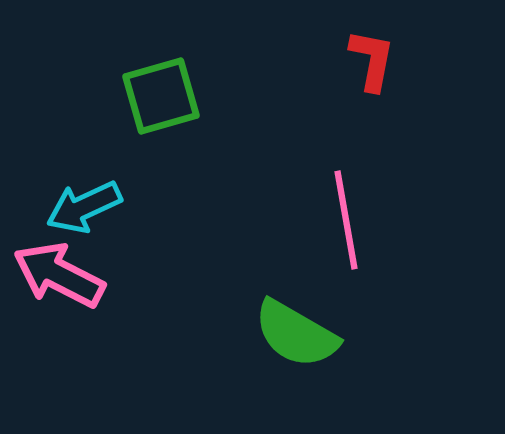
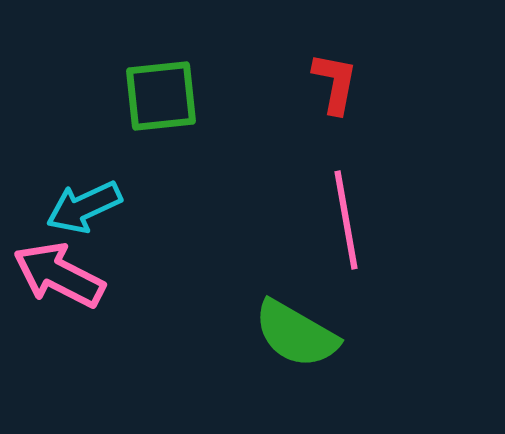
red L-shape: moved 37 px left, 23 px down
green square: rotated 10 degrees clockwise
